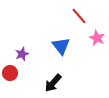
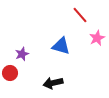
red line: moved 1 px right, 1 px up
pink star: rotated 21 degrees clockwise
blue triangle: rotated 36 degrees counterclockwise
black arrow: rotated 36 degrees clockwise
